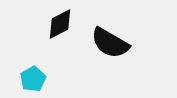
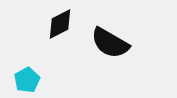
cyan pentagon: moved 6 px left, 1 px down
